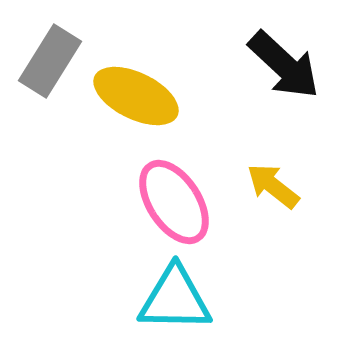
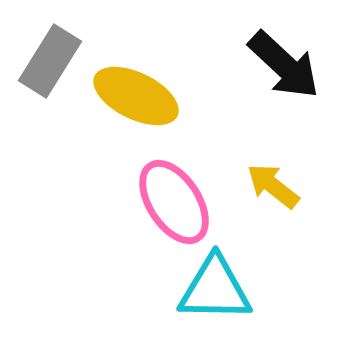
cyan triangle: moved 40 px right, 10 px up
